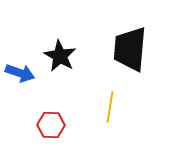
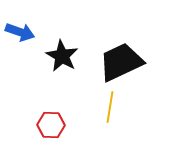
black trapezoid: moved 9 px left, 13 px down; rotated 60 degrees clockwise
black star: moved 2 px right
blue arrow: moved 41 px up
